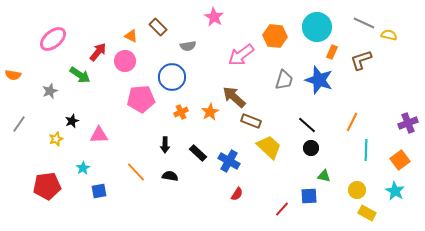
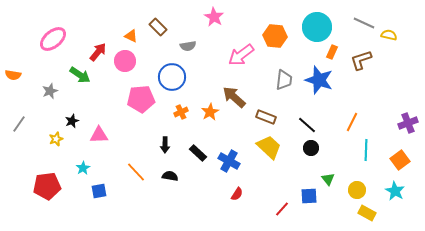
gray trapezoid at (284, 80): rotated 10 degrees counterclockwise
brown rectangle at (251, 121): moved 15 px right, 4 px up
green triangle at (324, 176): moved 4 px right, 3 px down; rotated 40 degrees clockwise
